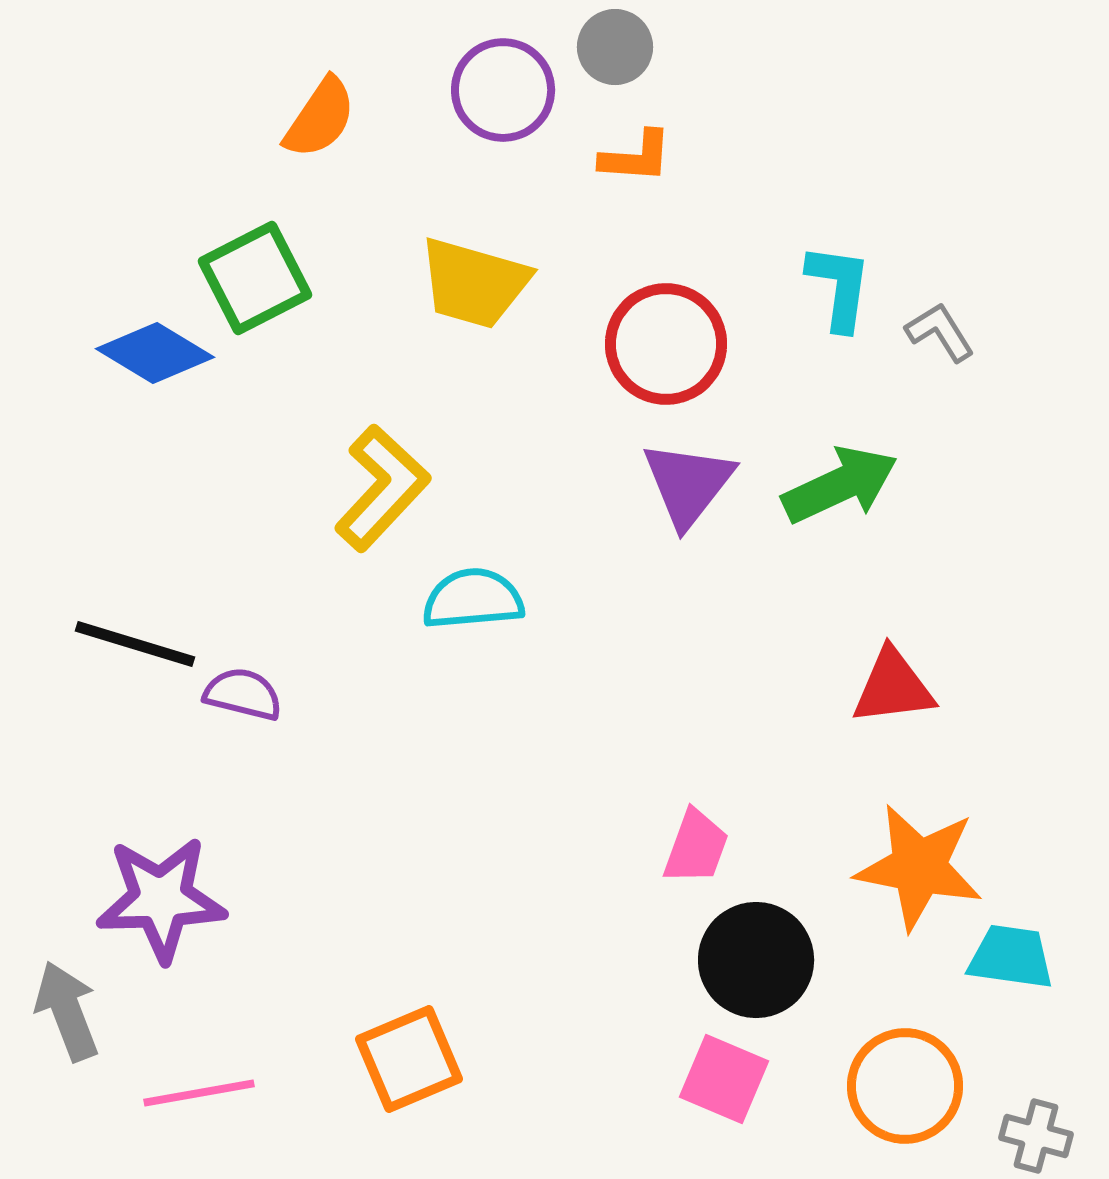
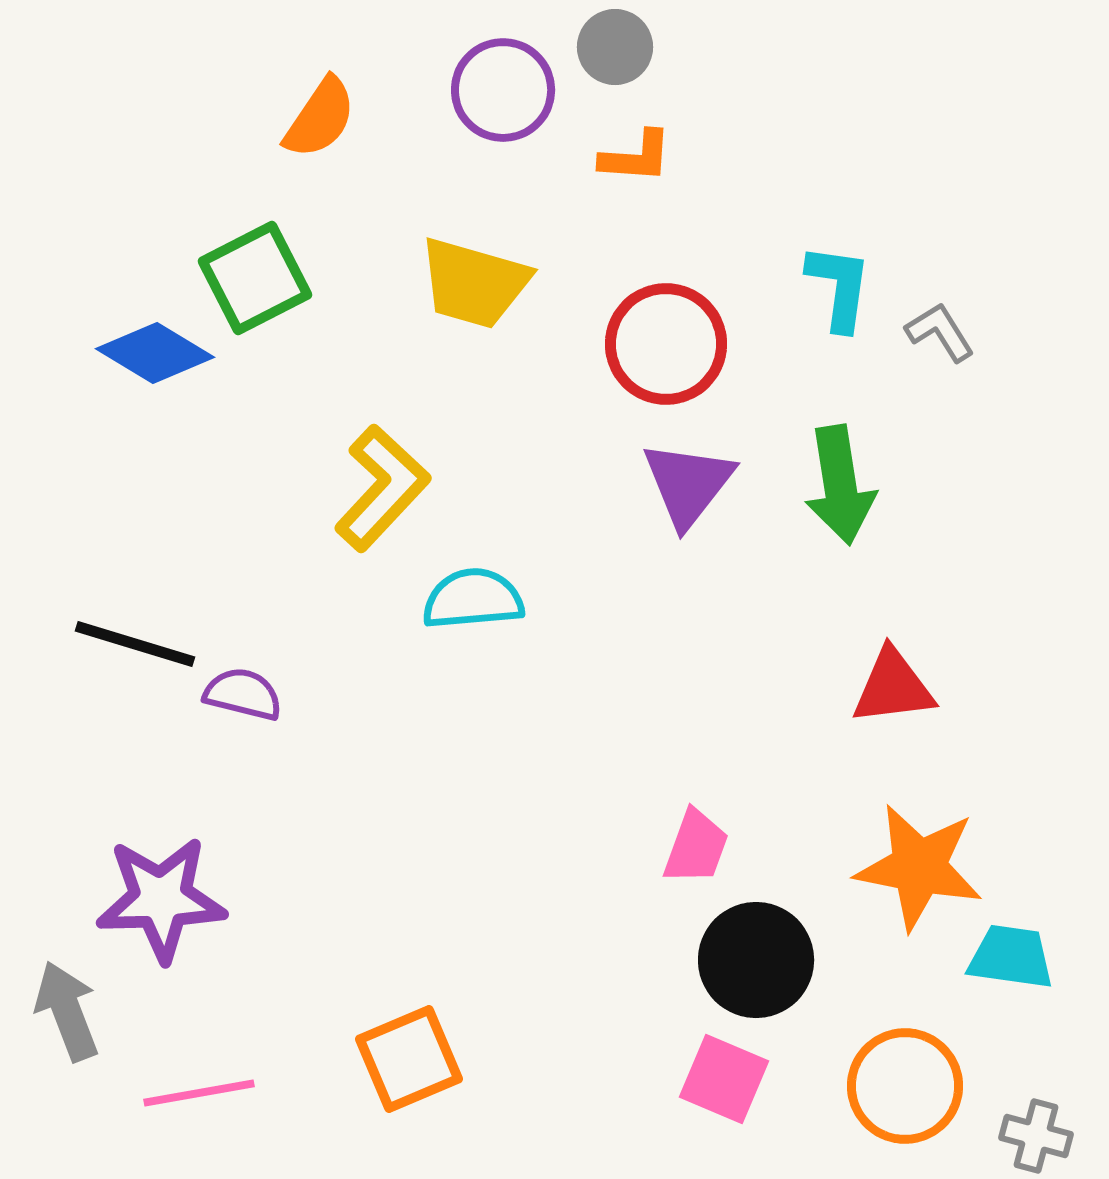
green arrow: rotated 106 degrees clockwise
